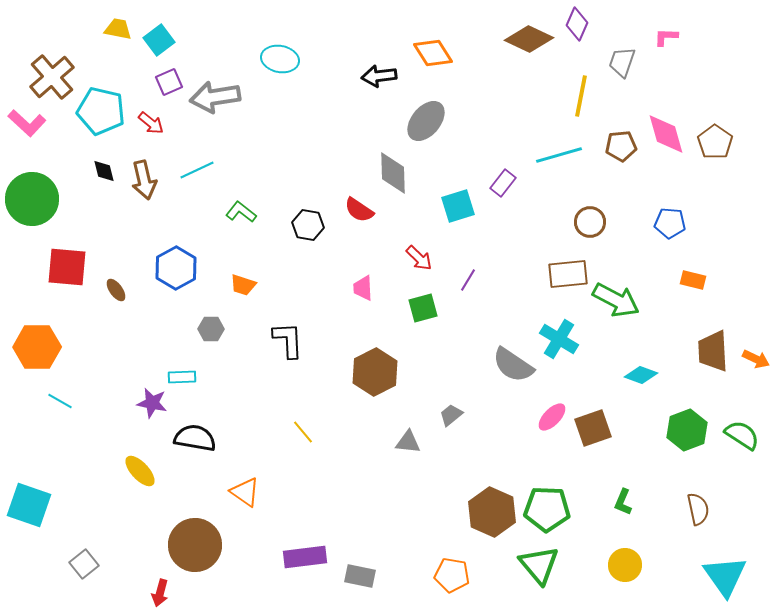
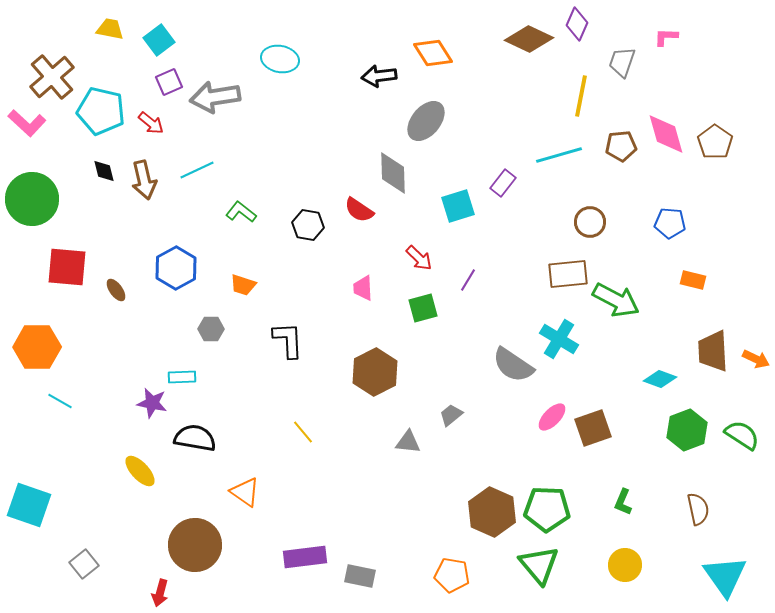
yellow trapezoid at (118, 29): moved 8 px left
cyan diamond at (641, 375): moved 19 px right, 4 px down
